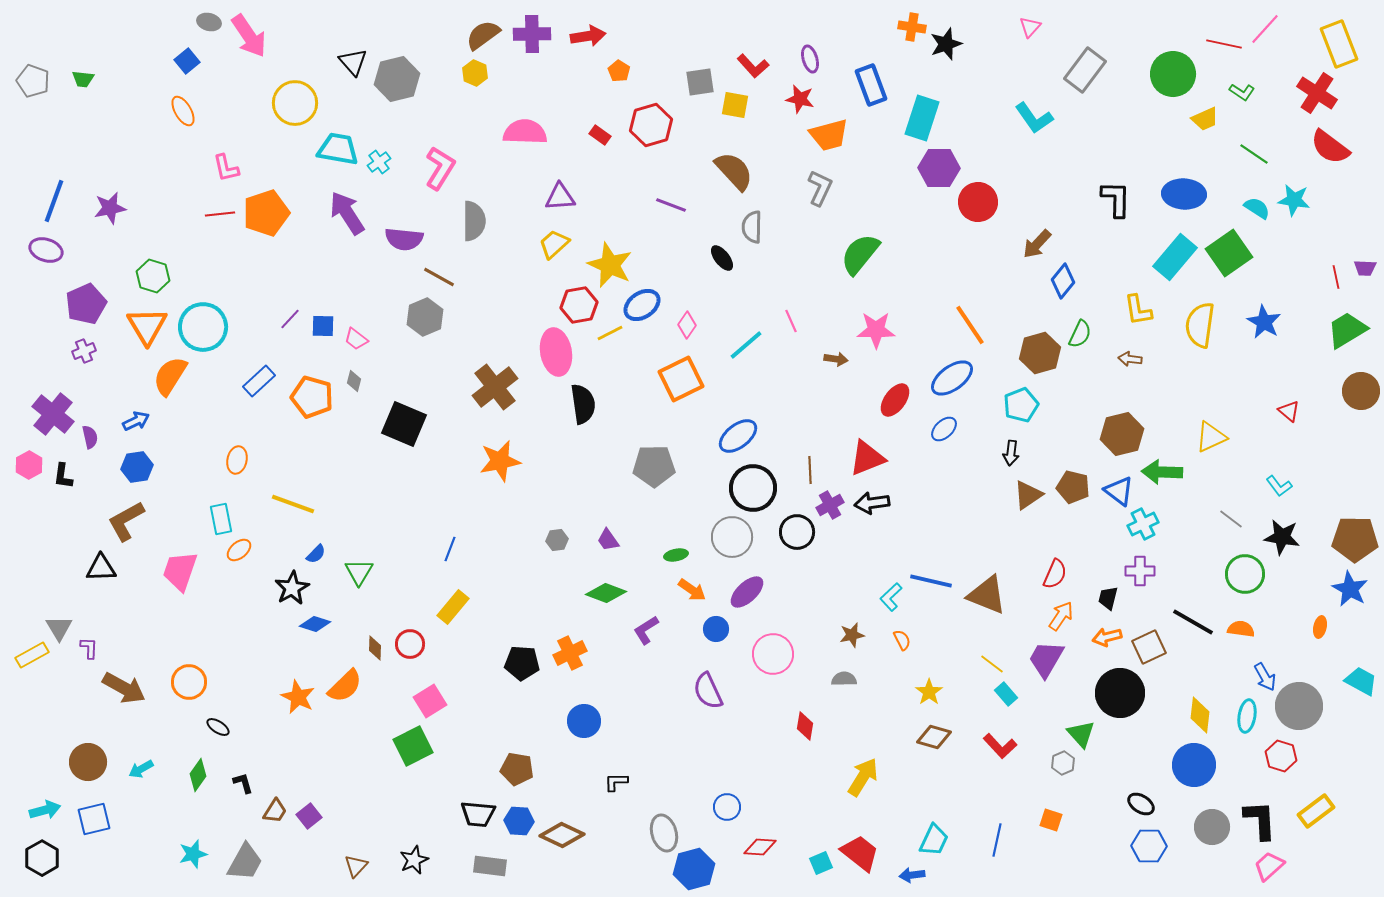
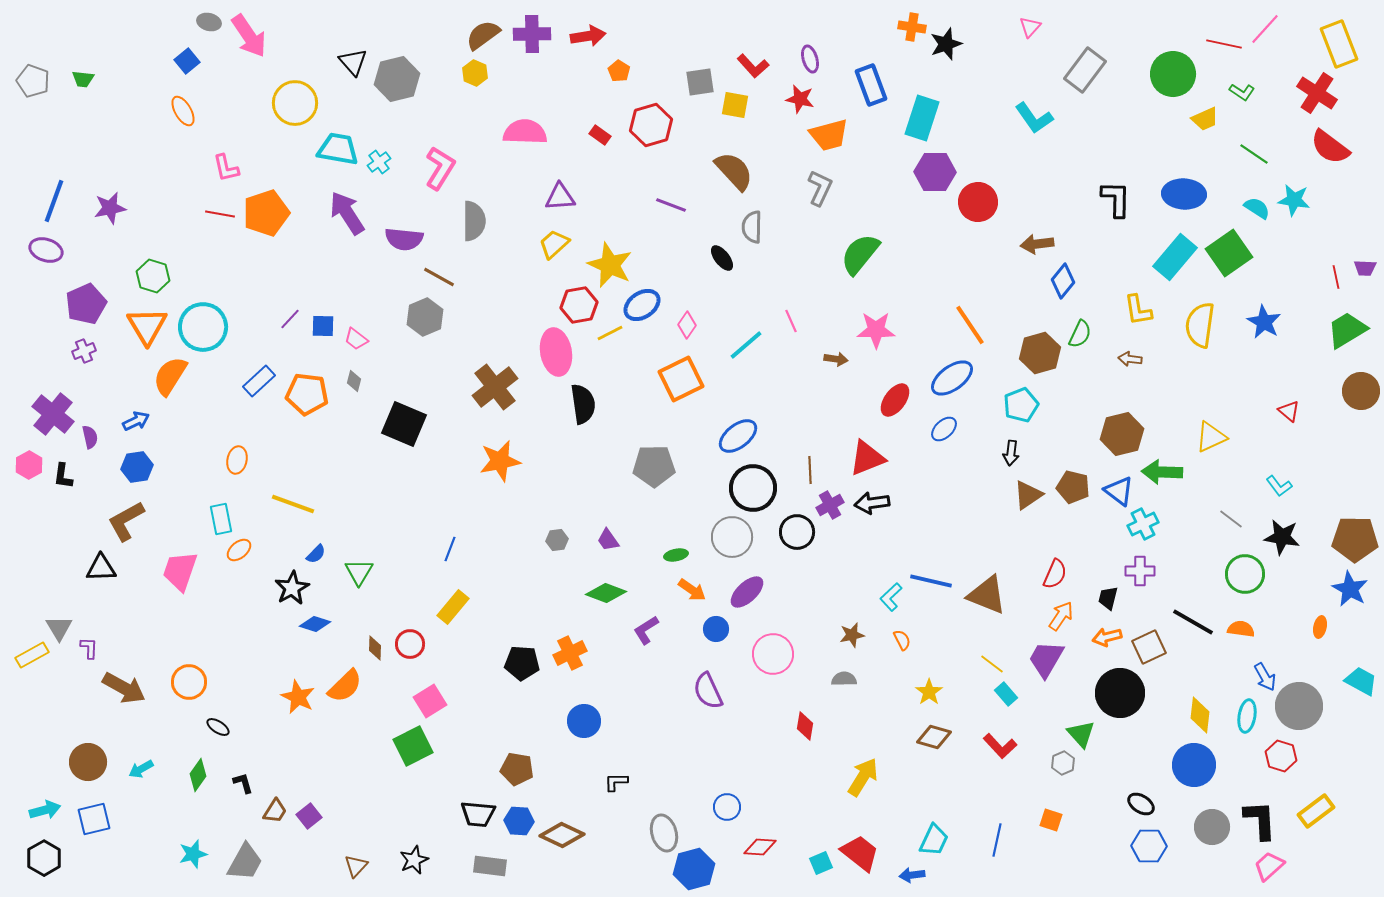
purple hexagon at (939, 168): moved 4 px left, 4 px down
red line at (220, 214): rotated 16 degrees clockwise
brown arrow at (1037, 244): rotated 40 degrees clockwise
orange pentagon at (312, 397): moved 5 px left, 3 px up; rotated 9 degrees counterclockwise
black hexagon at (42, 858): moved 2 px right
